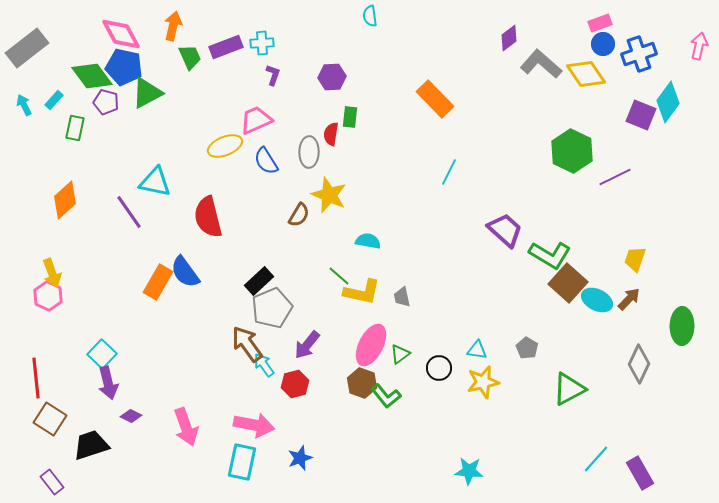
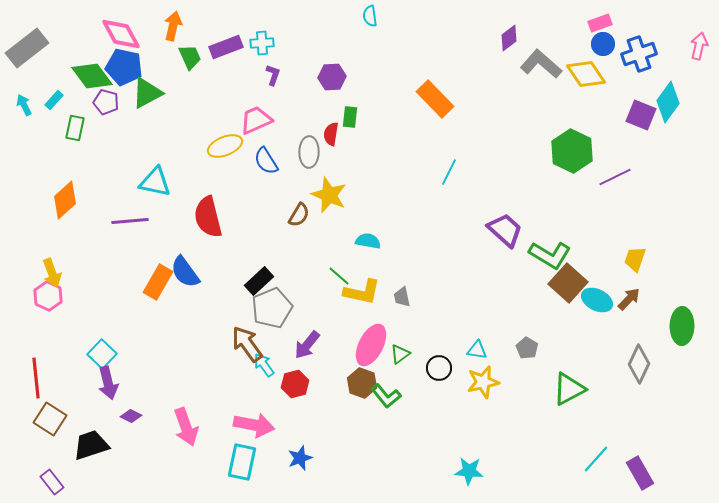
purple line at (129, 212): moved 1 px right, 9 px down; rotated 60 degrees counterclockwise
